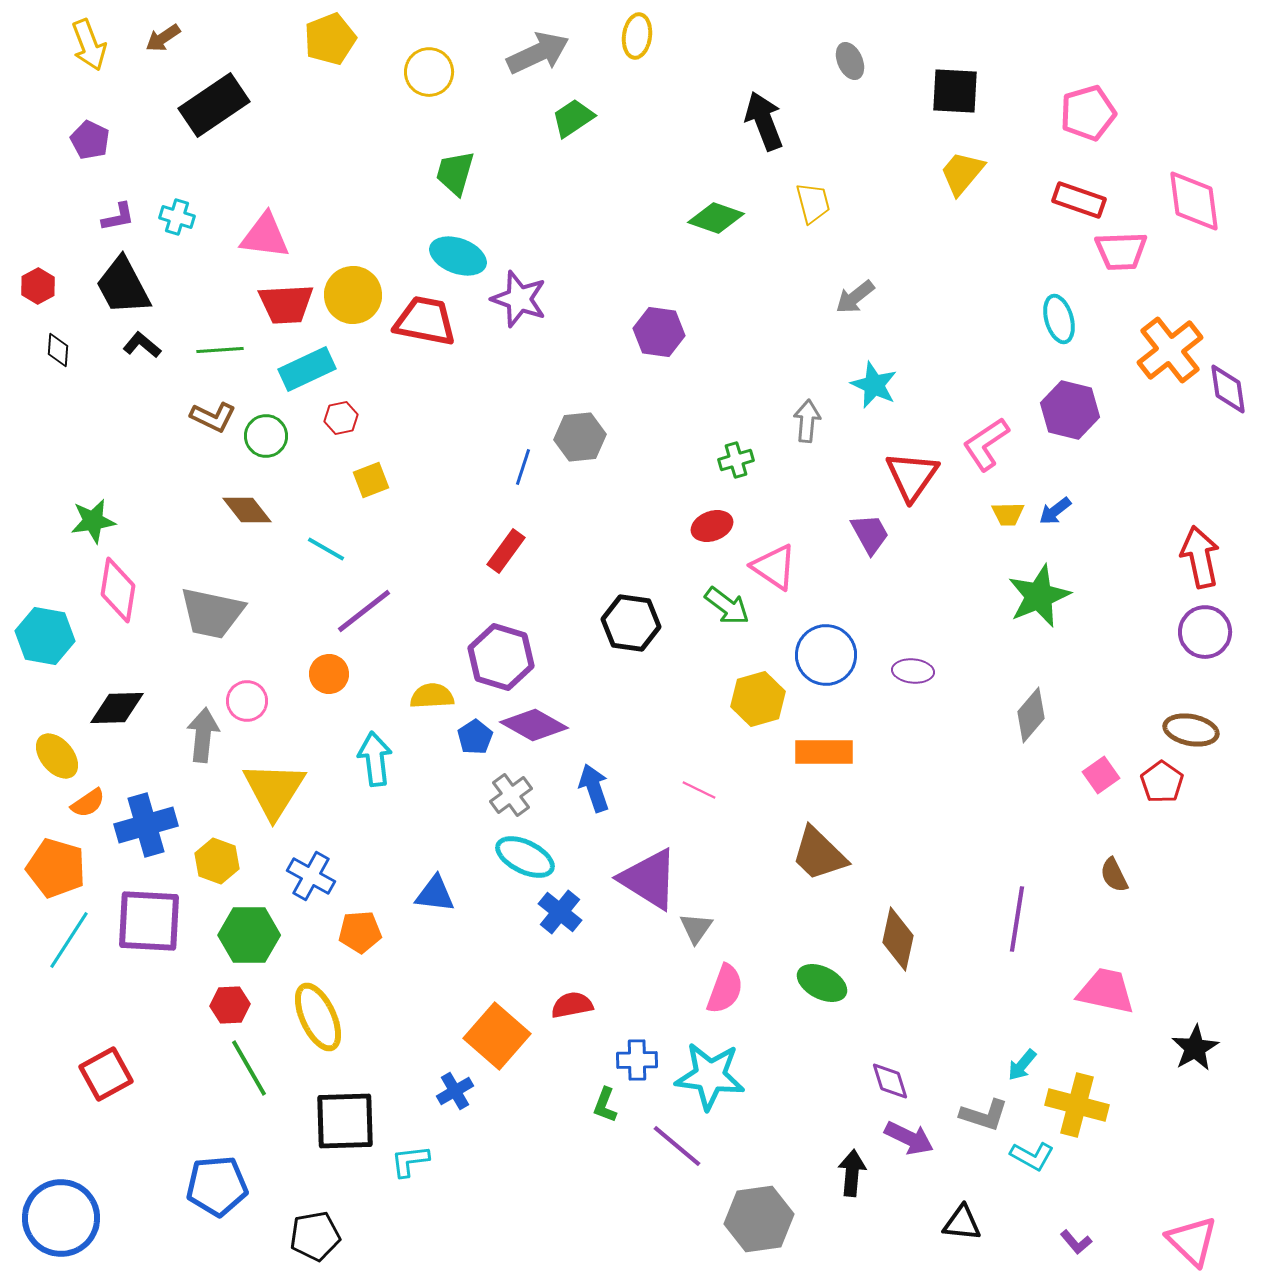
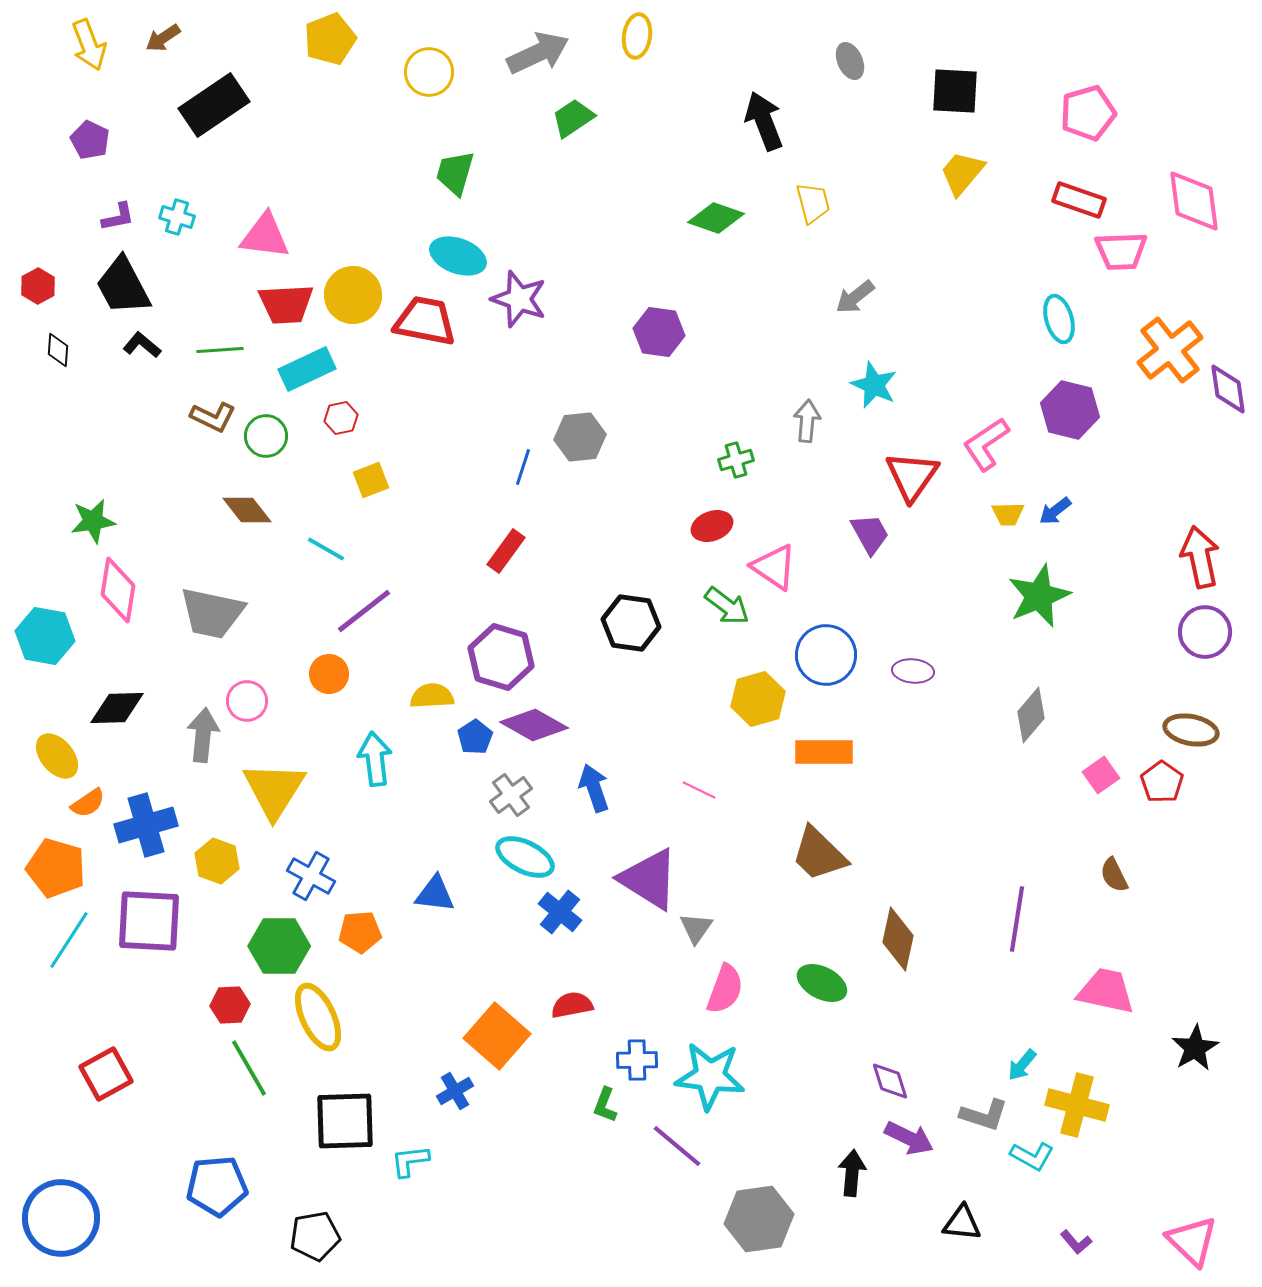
green hexagon at (249, 935): moved 30 px right, 11 px down
